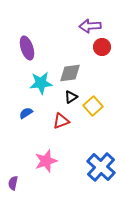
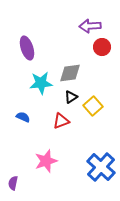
blue semicircle: moved 3 px left, 4 px down; rotated 56 degrees clockwise
